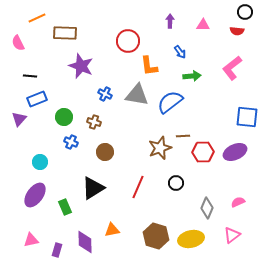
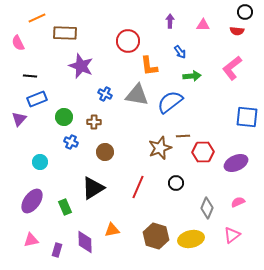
brown cross at (94, 122): rotated 16 degrees counterclockwise
purple ellipse at (235, 152): moved 1 px right, 11 px down
purple ellipse at (35, 195): moved 3 px left, 6 px down
